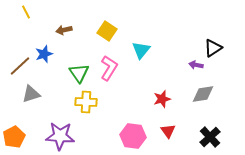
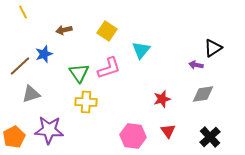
yellow line: moved 3 px left
pink L-shape: rotated 40 degrees clockwise
purple star: moved 11 px left, 6 px up
